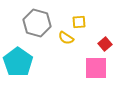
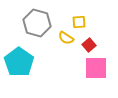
red square: moved 16 px left, 1 px down
cyan pentagon: moved 1 px right
